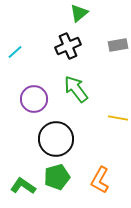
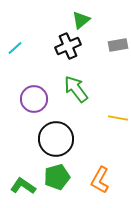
green triangle: moved 2 px right, 7 px down
cyan line: moved 4 px up
